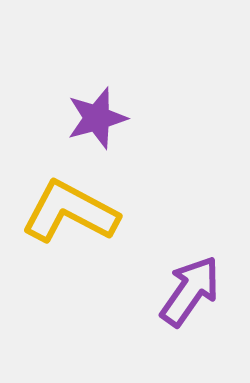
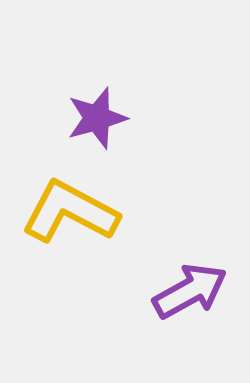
purple arrow: rotated 26 degrees clockwise
